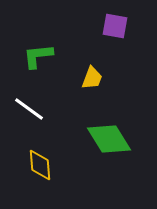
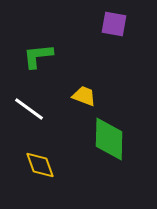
purple square: moved 1 px left, 2 px up
yellow trapezoid: moved 8 px left, 18 px down; rotated 90 degrees counterclockwise
green diamond: rotated 33 degrees clockwise
yellow diamond: rotated 16 degrees counterclockwise
